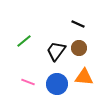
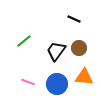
black line: moved 4 px left, 5 px up
